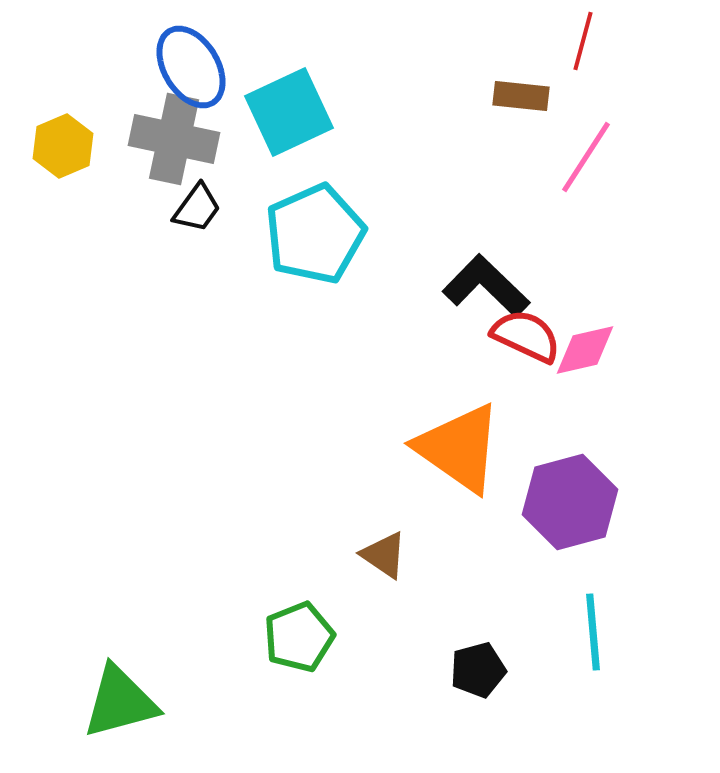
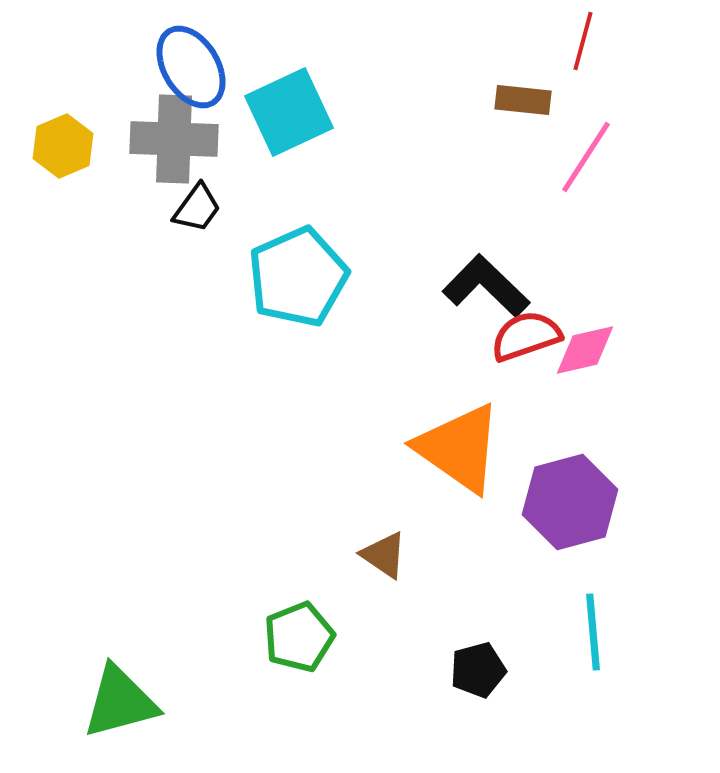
brown rectangle: moved 2 px right, 4 px down
gray cross: rotated 10 degrees counterclockwise
cyan pentagon: moved 17 px left, 43 px down
red semicircle: rotated 44 degrees counterclockwise
